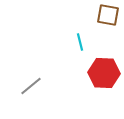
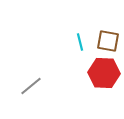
brown square: moved 26 px down
